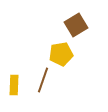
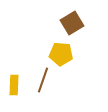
brown square: moved 4 px left, 2 px up
yellow pentagon: rotated 15 degrees clockwise
